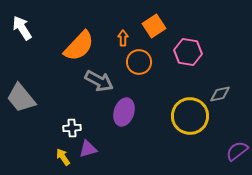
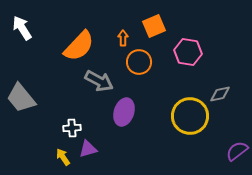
orange square: rotated 10 degrees clockwise
